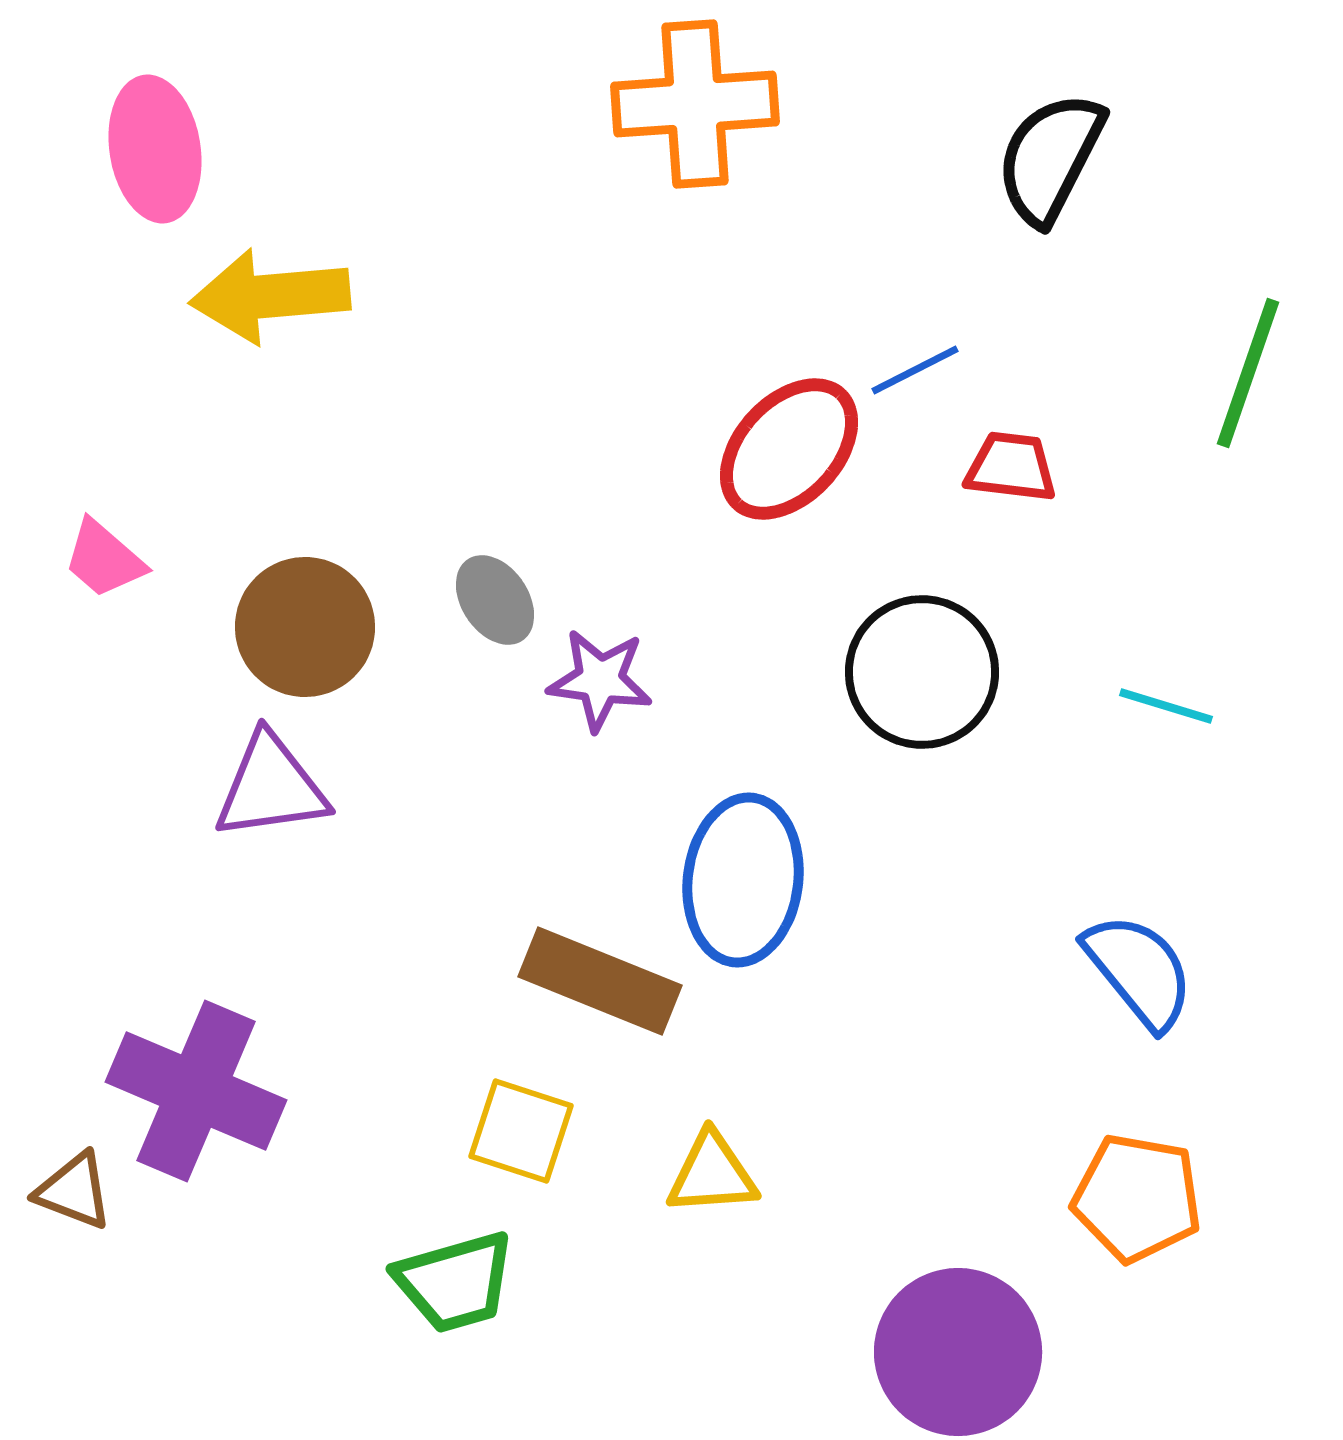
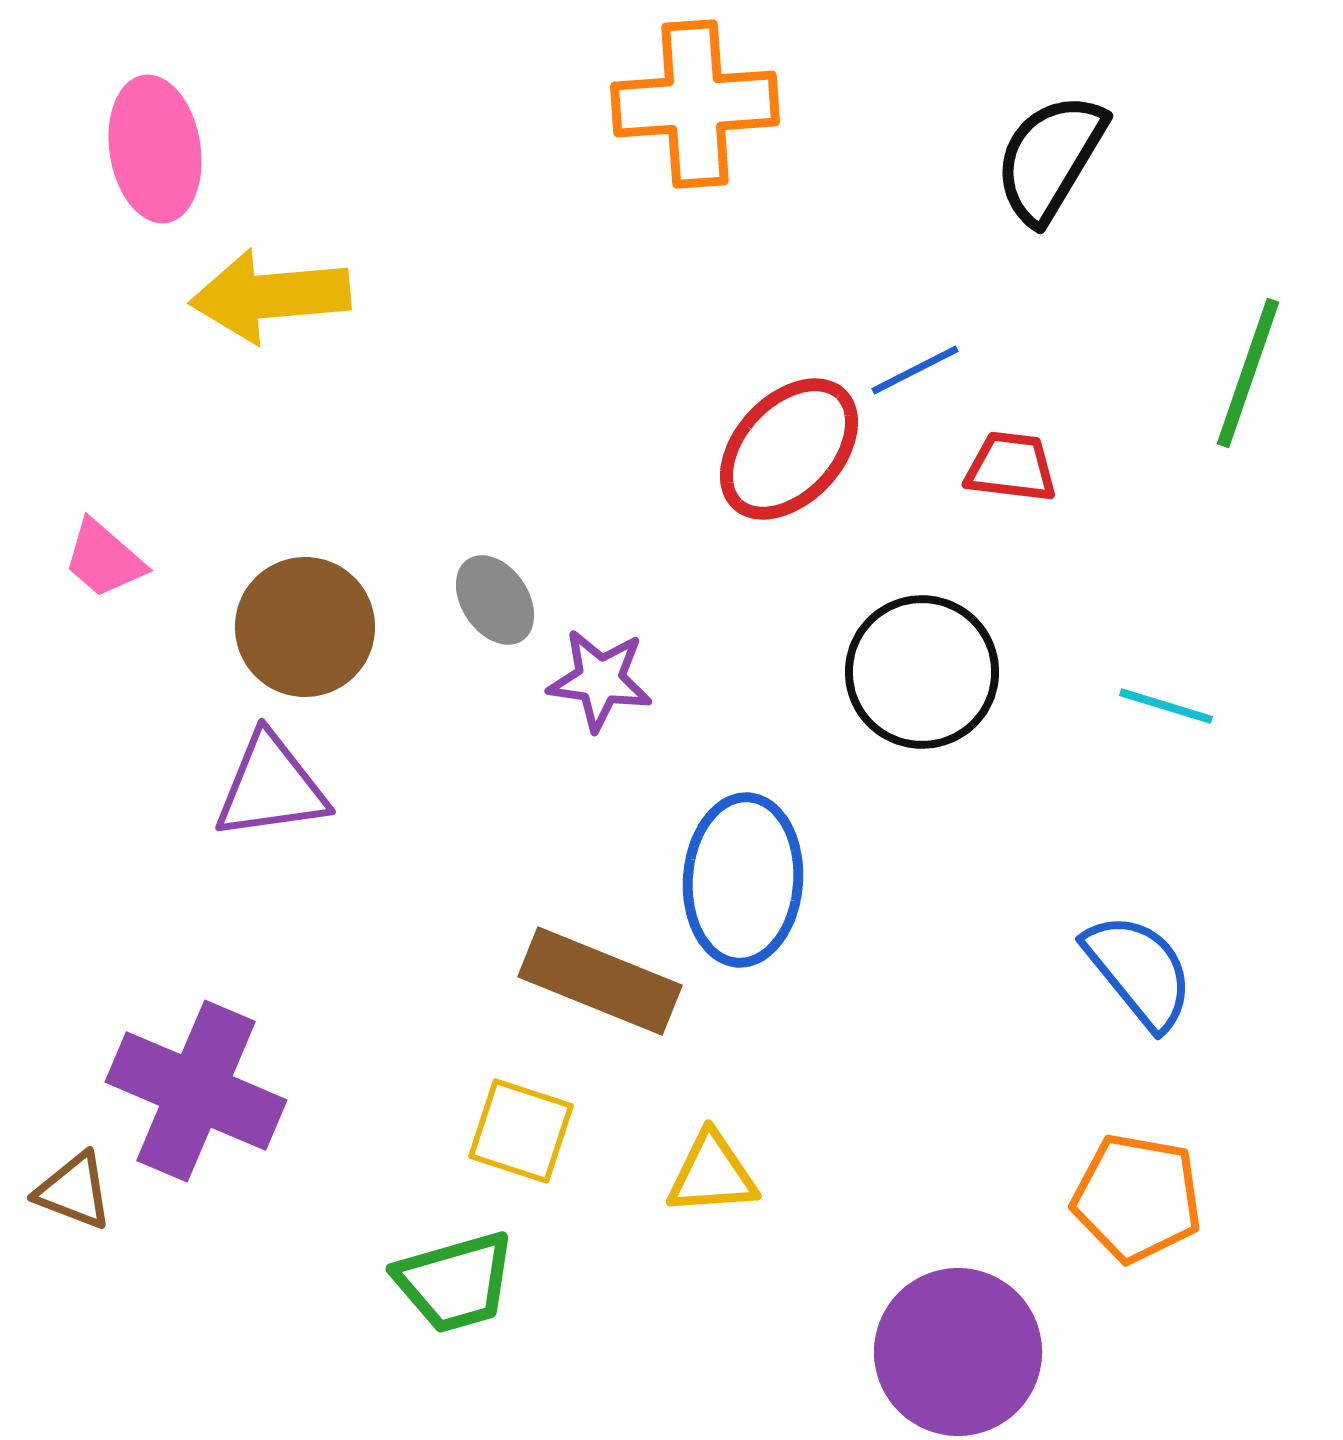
black semicircle: rotated 4 degrees clockwise
blue ellipse: rotated 3 degrees counterclockwise
